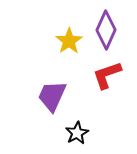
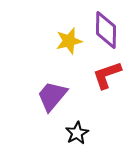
purple diamond: rotated 24 degrees counterclockwise
yellow star: rotated 20 degrees clockwise
purple trapezoid: rotated 16 degrees clockwise
